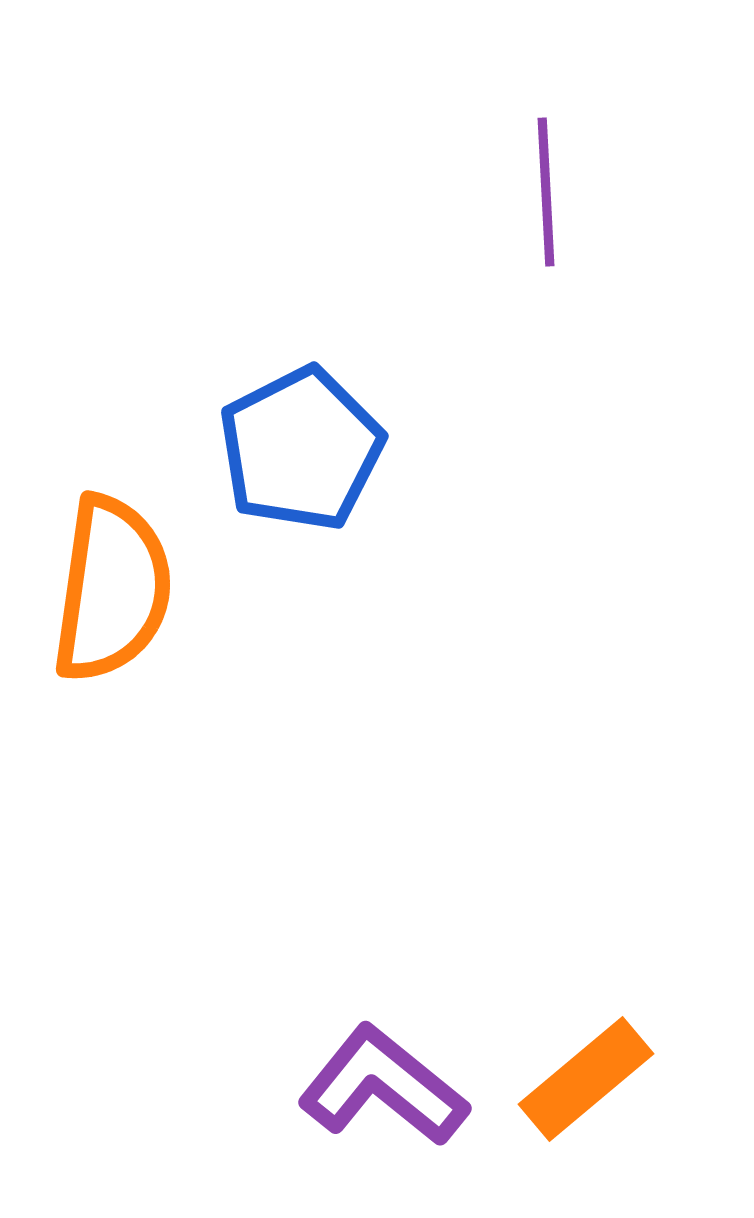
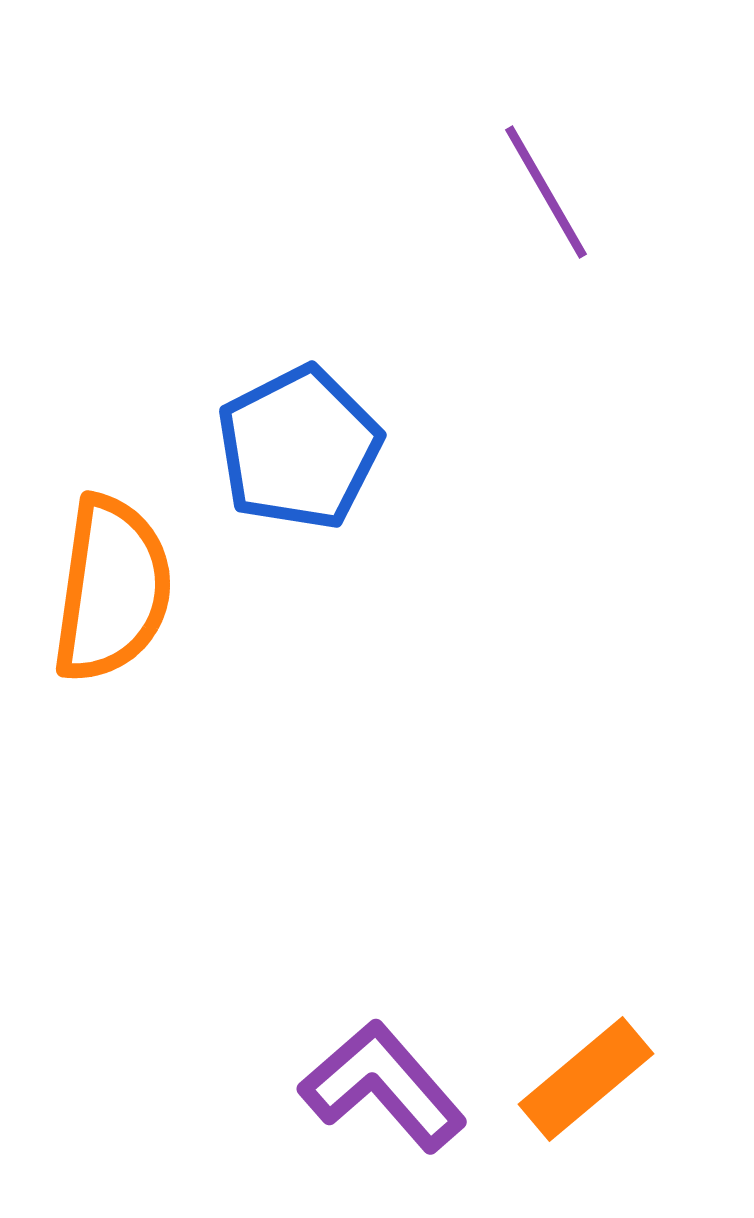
purple line: rotated 27 degrees counterclockwise
blue pentagon: moved 2 px left, 1 px up
purple L-shape: rotated 10 degrees clockwise
